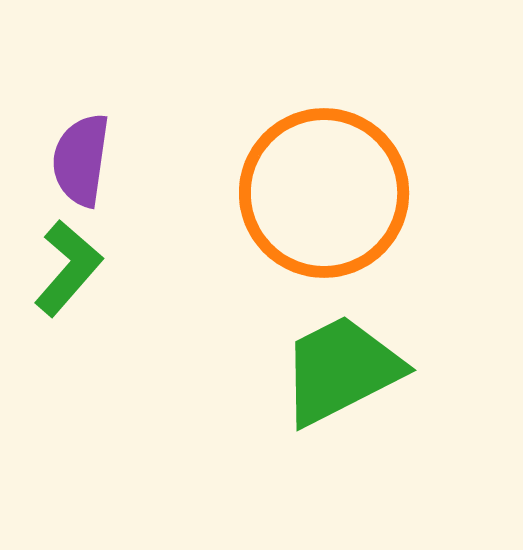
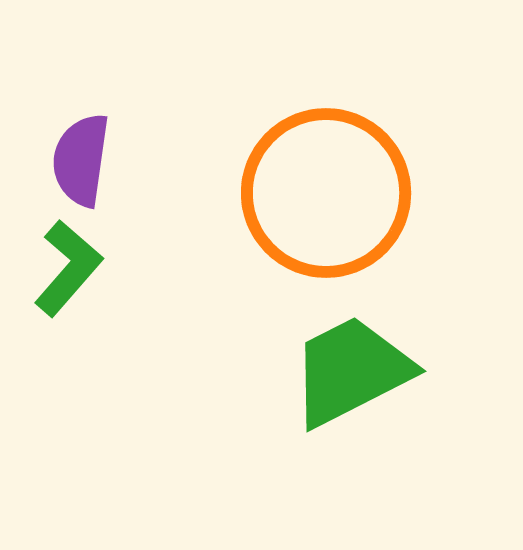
orange circle: moved 2 px right
green trapezoid: moved 10 px right, 1 px down
